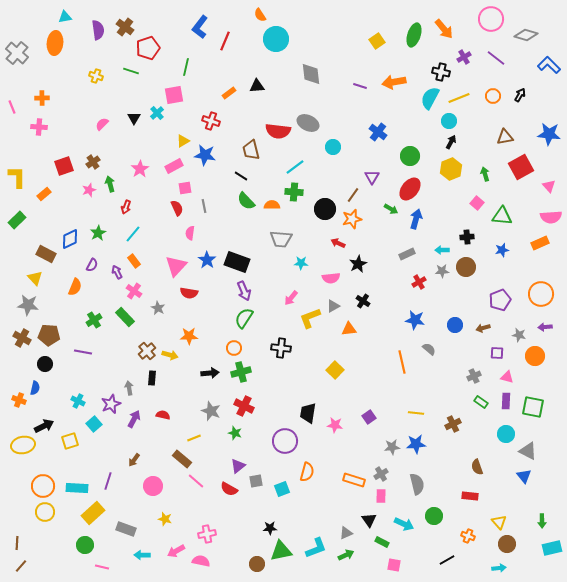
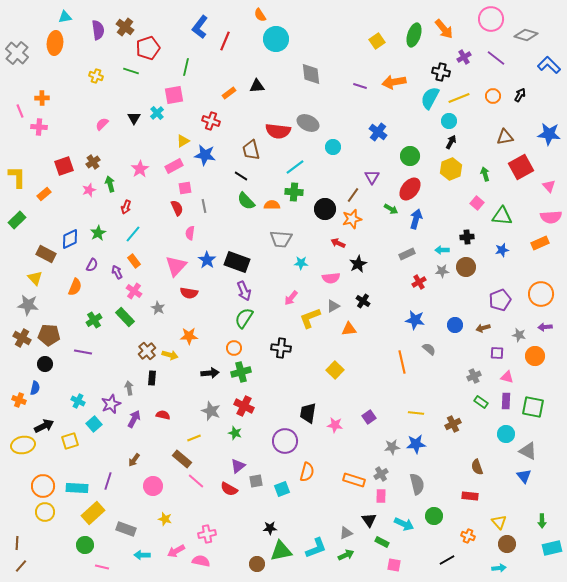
pink line at (12, 107): moved 8 px right, 4 px down
